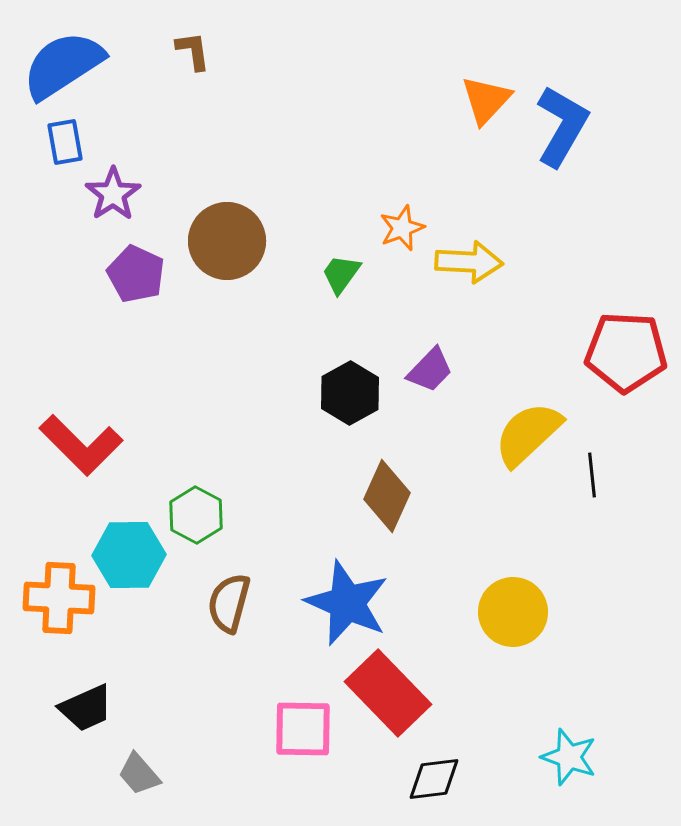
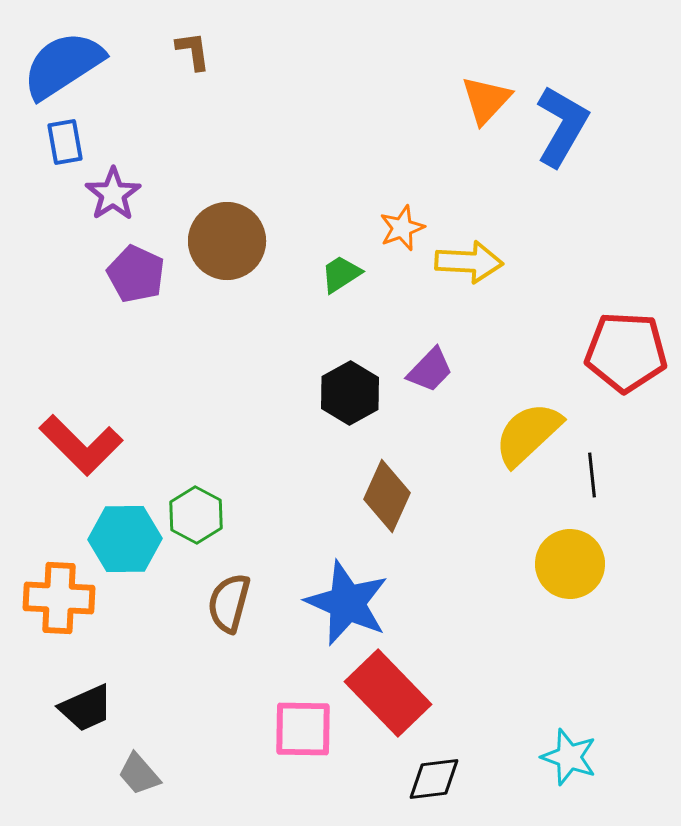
green trapezoid: rotated 21 degrees clockwise
cyan hexagon: moved 4 px left, 16 px up
yellow circle: moved 57 px right, 48 px up
